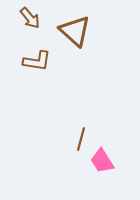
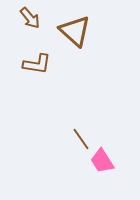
brown L-shape: moved 3 px down
brown line: rotated 50 degrees counterclockwise
